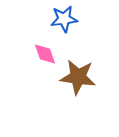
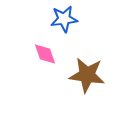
brown star: moved 9 px right, 2 px up
